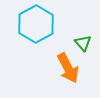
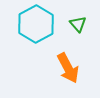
green triangle: moved 5 px left, 19 px up
